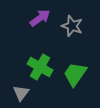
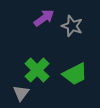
purple arrow: moved 4 px right
green cross: moved 3 px left, 3 px down; rotated 15 degrees clockwise
green trapezoid: rotated 152 degrees counterclockwise
